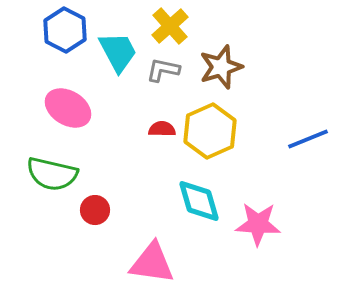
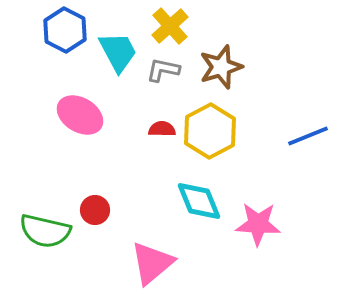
pink ellipse: moved 12 px right, 7 px down
yellow hexagon: rotated 4 degrees counterclockwise
blue line: moved 3 px up
green semicircle: moved 7 px left, 57 px down
cyan diamond: rotated 6 degrees counterclockwise
pink triangle: rotated 48 degrees counterclockwise
